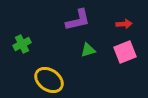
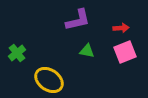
red arrow: moved 3 px left, 4 px down
green cross: moved 5 px left, 9 px down; rotated 12 degrees counterclockwise
green triangle: moved 1 px left, 1 px down; rotated 28 degrees clockwise
